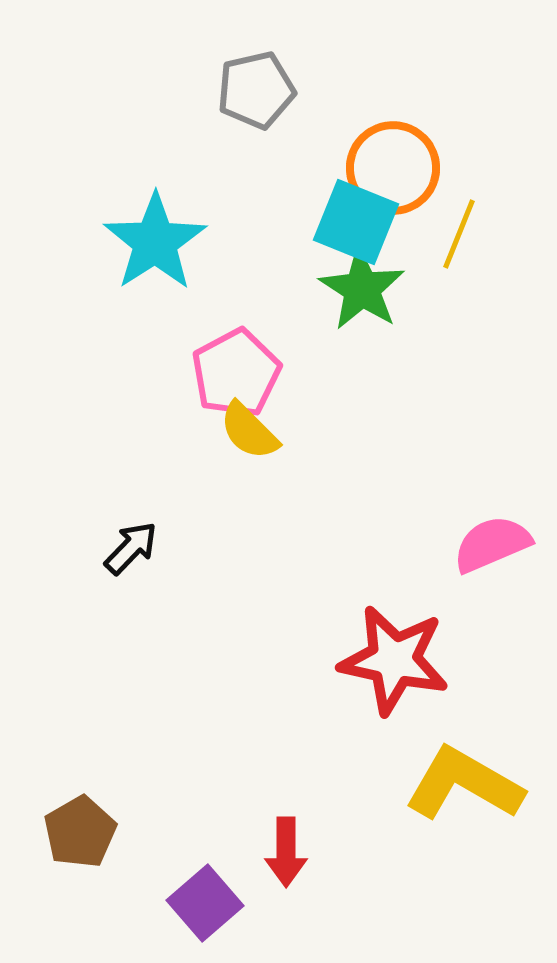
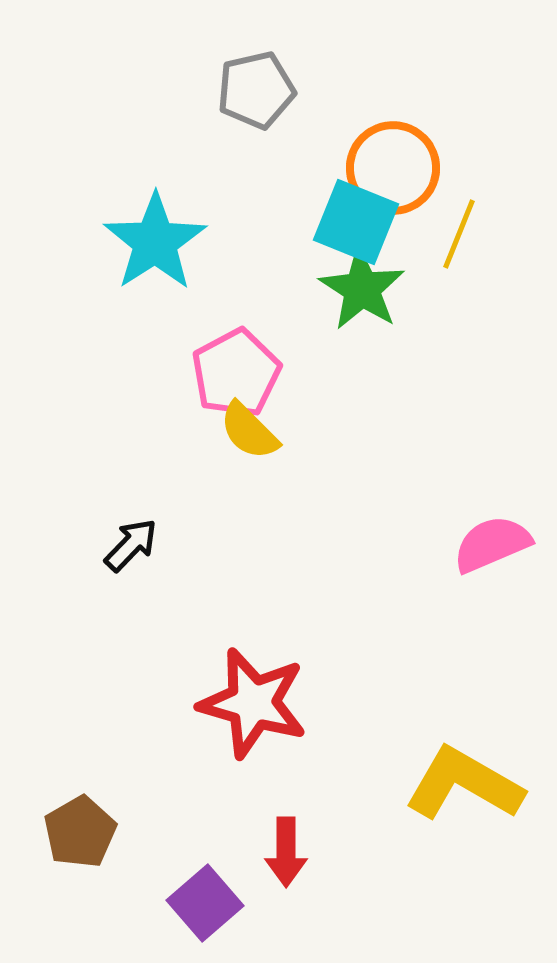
black arrow: moved 3 px up
red star: moved 141 px left, 43 px down; rotated 4 degrees clockwise
